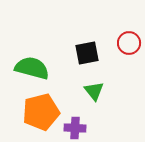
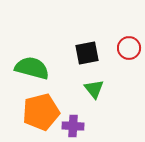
red circle: moved 5 px down
green triangle: moved 2 px up
purple cross: moved 2 px left, 2 px up
